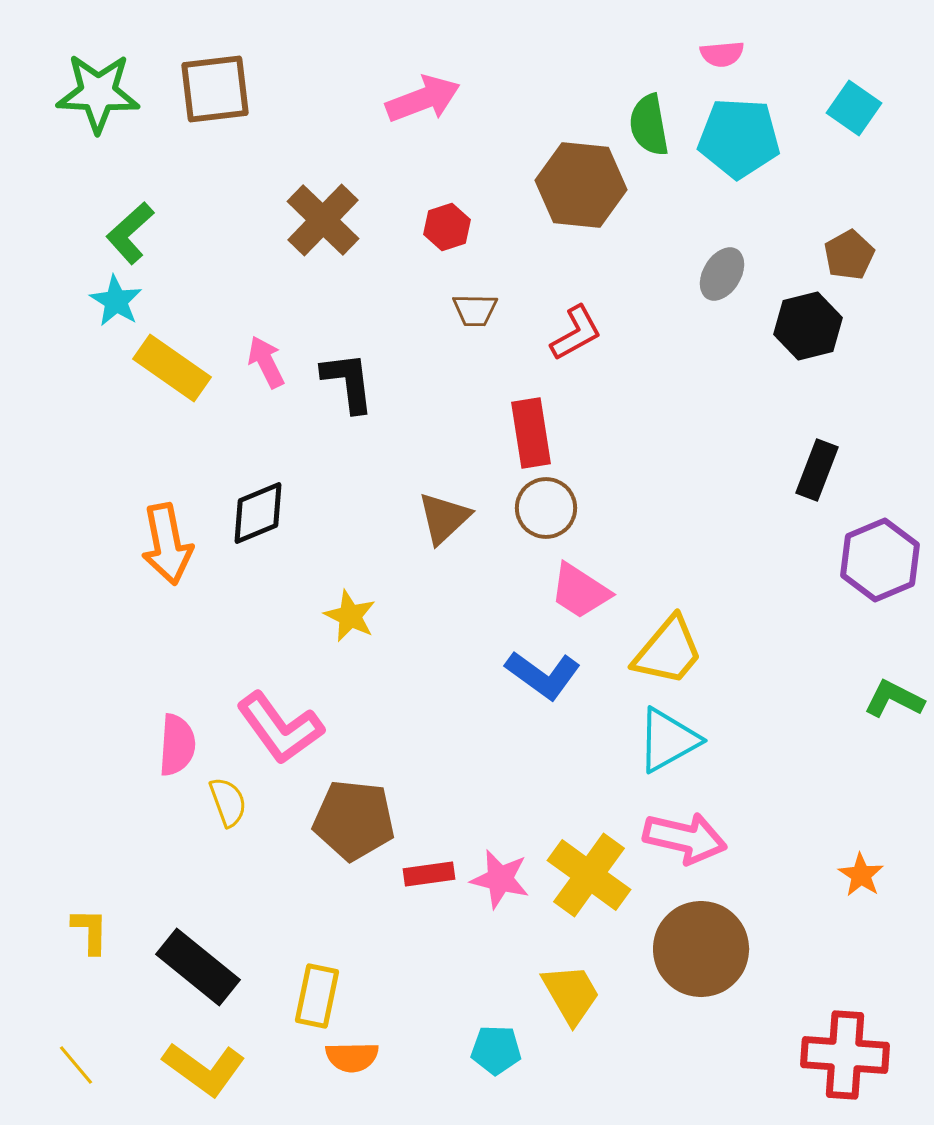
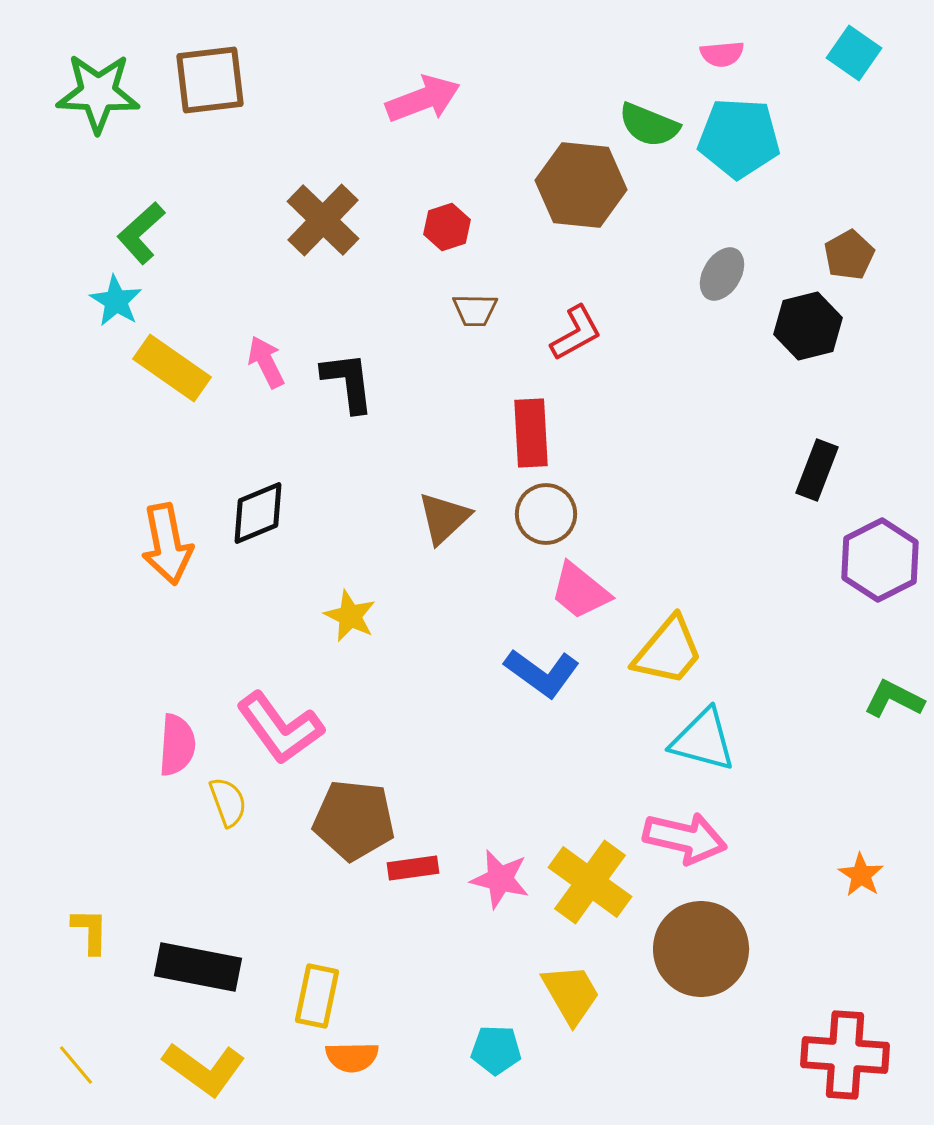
brown square at (215, 89): moved 5 px left, 9 px up
cyan square at (854, 108): moved 55 px up
green semicircle at (649, 125): rotated 58 degrees counterclockwise
green L-shape at (130, 233): moved 11 px right
red rectangle at (531, 433): rotated 6 degrees clockwise
brown circle at (546, 508): moved 6 px down
purple hexagon at (880, 560): rotated 4 degrees counterclockwise
pink trapezoid at (580, 591): rotated 6 degrees clockwise
blue L-shape at (543, 675): moved 1 px left, 2 px up
cyan triangle at (668, 740): moved 35 px right; rotated 44 degrees clockwise
red rectangle at (429, 874): moved 16 px left, 6 px up
yellow cross at (589, 875): moved 1 px right, 7 px down
black rectangle at (198, 967): rotated 28 degrees counterclockwise
